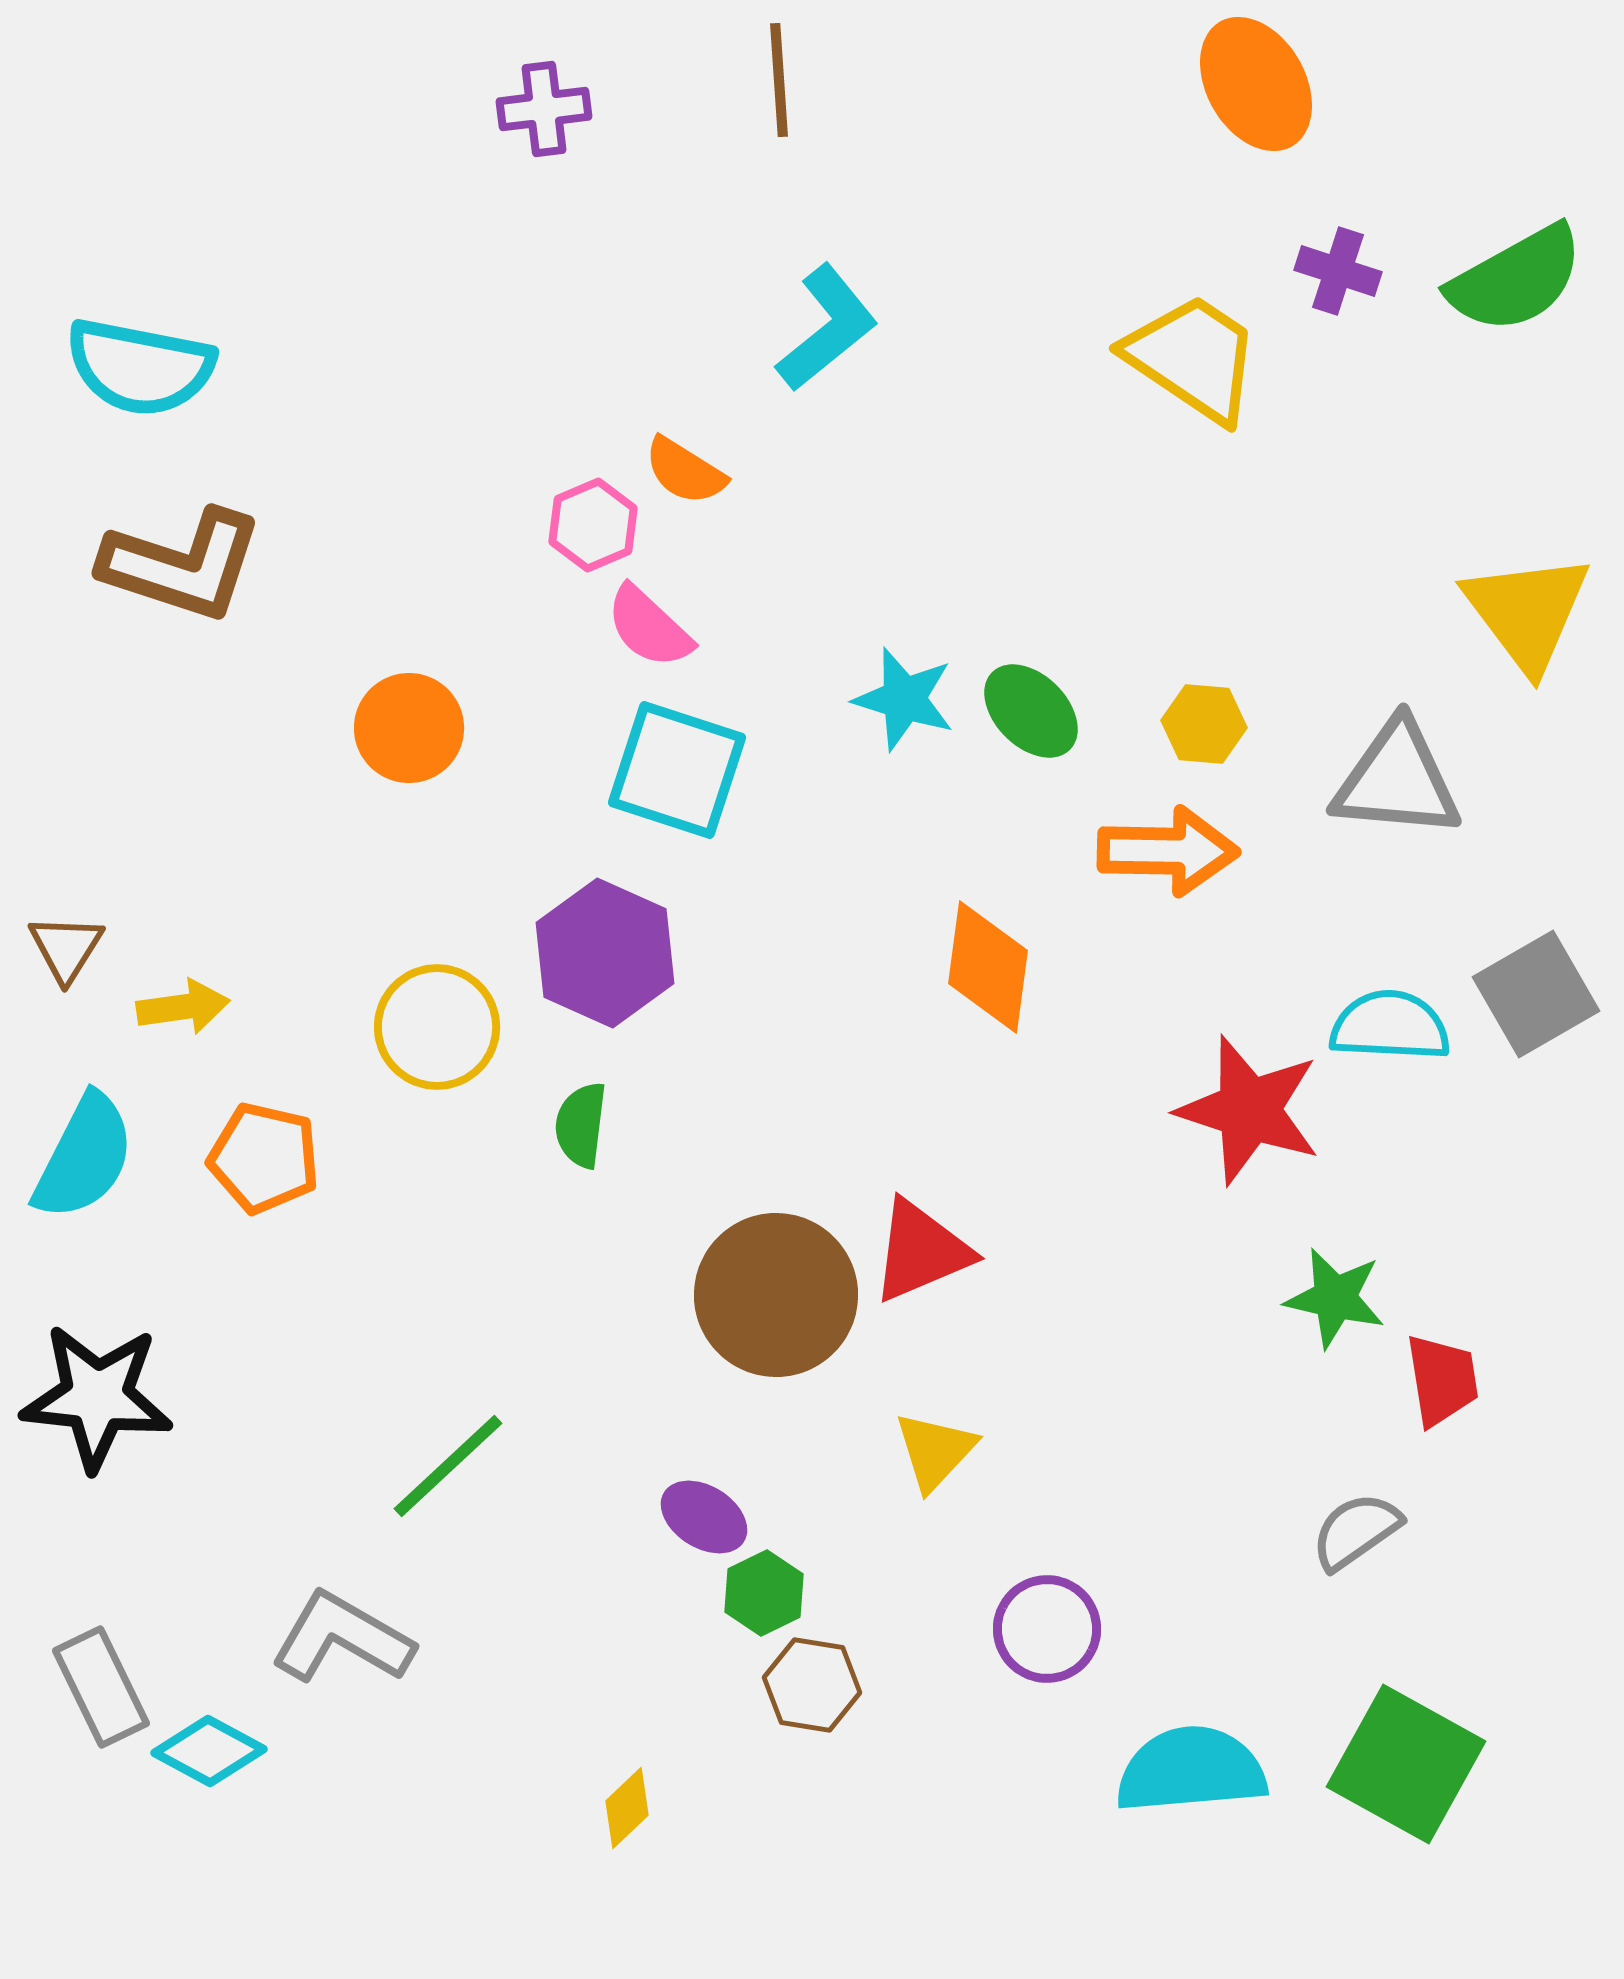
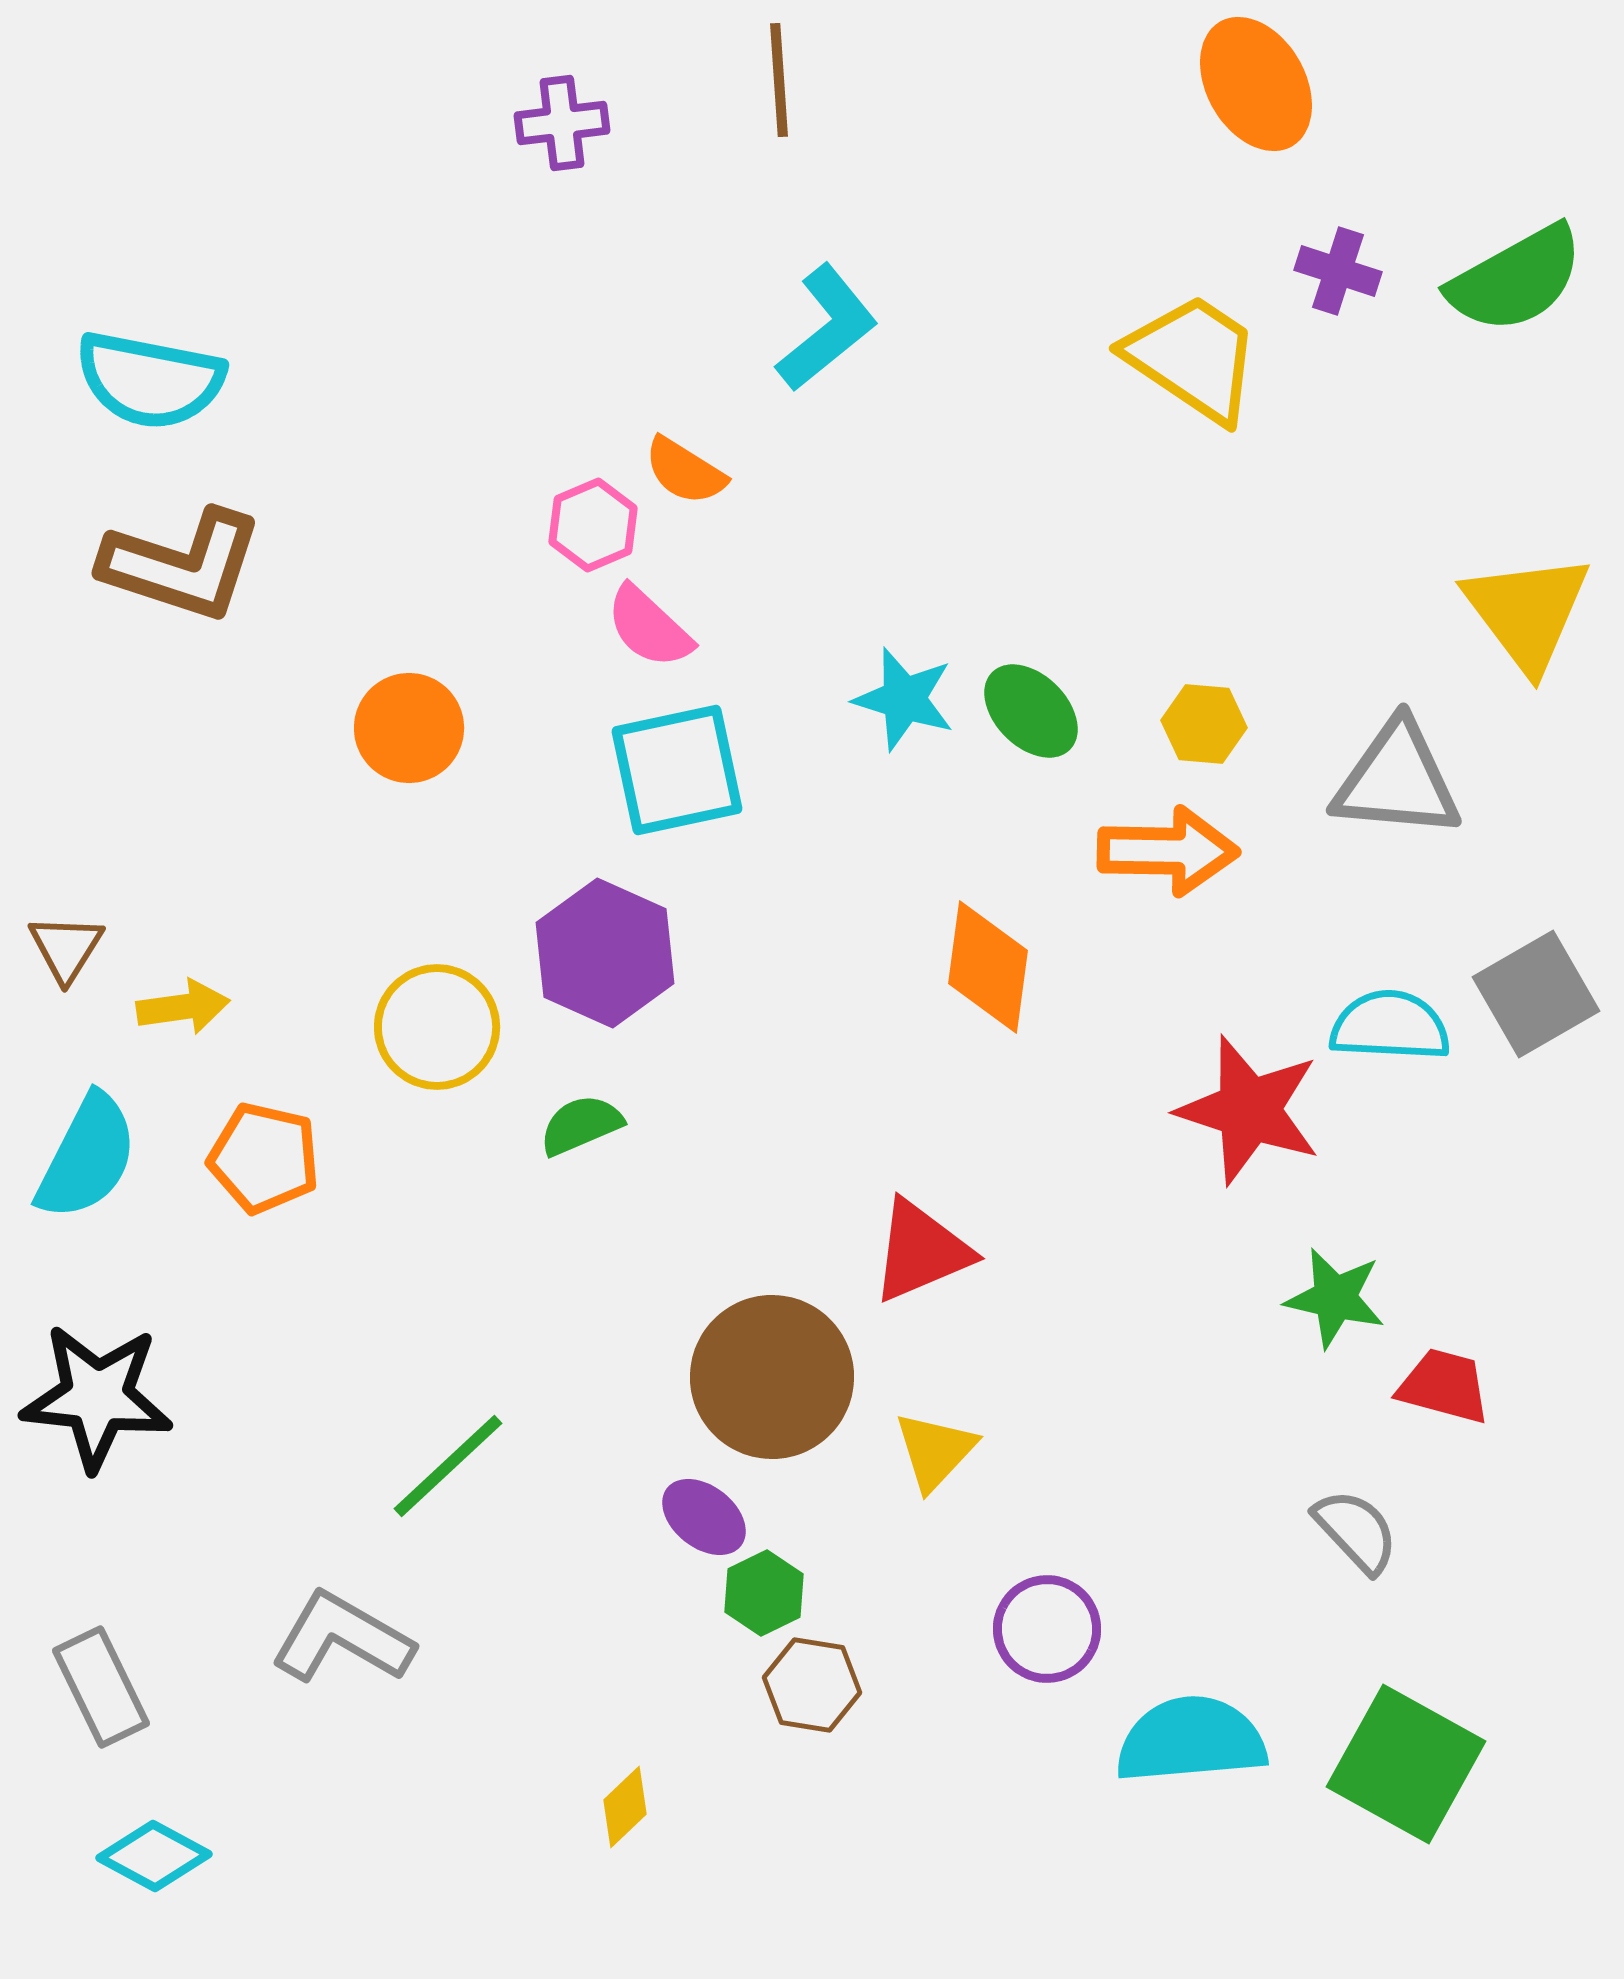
purple cross at (544, 109): moved 18 px right, 14 px down
cyan semicircle at (140, 367): moved 10 px right, 13 px down
cyan square at (677, 770): rotated 30 degrees counterclockwise
green semicircle at (581, 1125): rotated 60 degrees clockwise
cyan semicircle at (84, 1157): moved 3 px right
brown circle at (776, 1295): moved 4 px left, 82 px down
red trapezoid at (1442, 1380): moved 2 px right, 6 px down; rotated 66 degrees counterclockwise
purple ellipse at (704, 1517): rotated 6 degrees clockwise
gray semicircle at (1356, 1531): rotated 82 degrees clockwise
cyan diamond at (209, 1751): moved 55 px left, 105 px down
cyan semicircle at (1191, 1770): moved 30 px up
yellow diamond at (627, 1808): moved 2 px left, 1 px up
